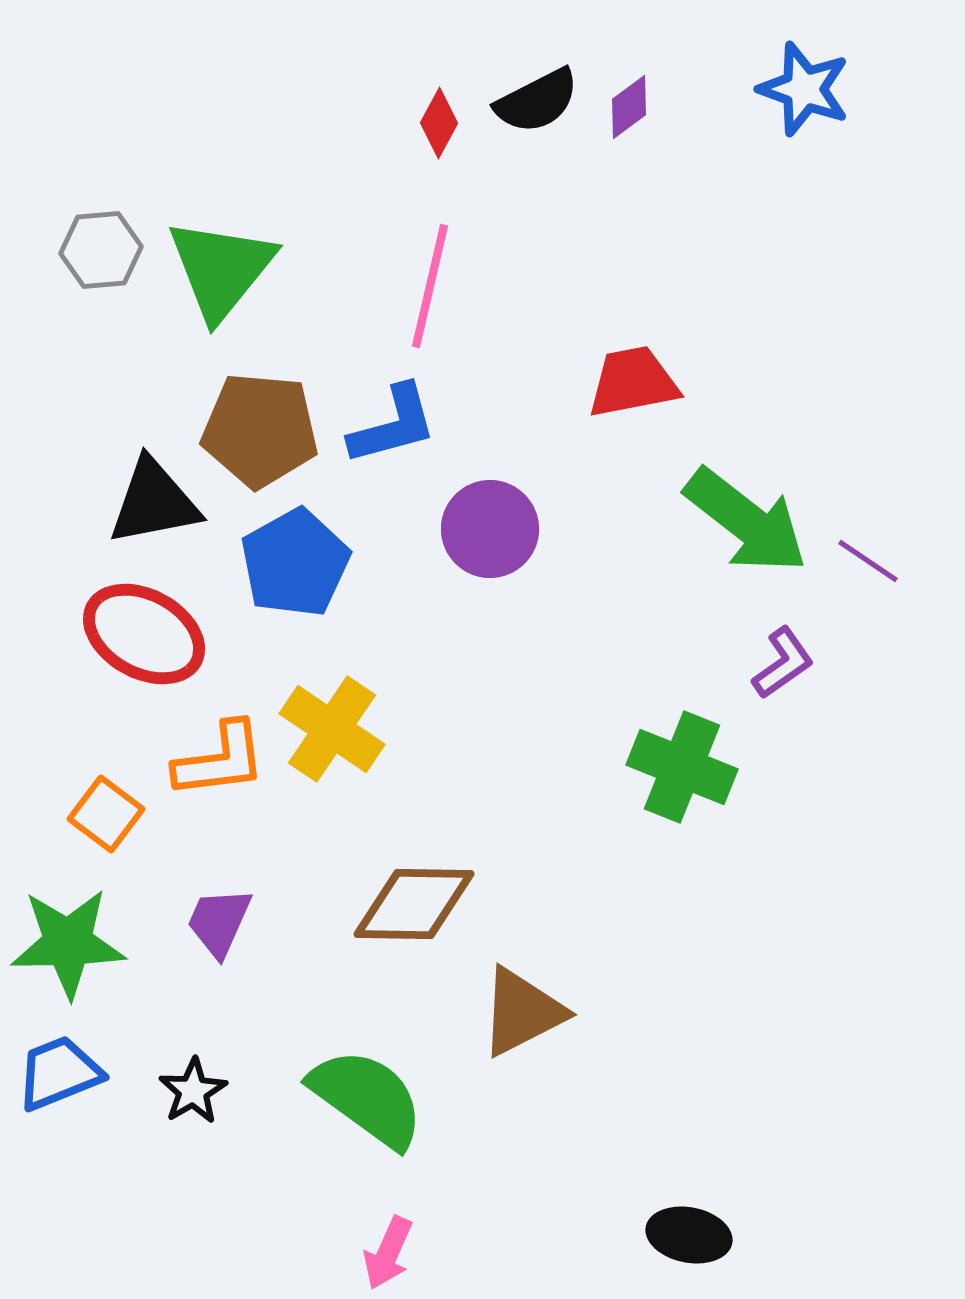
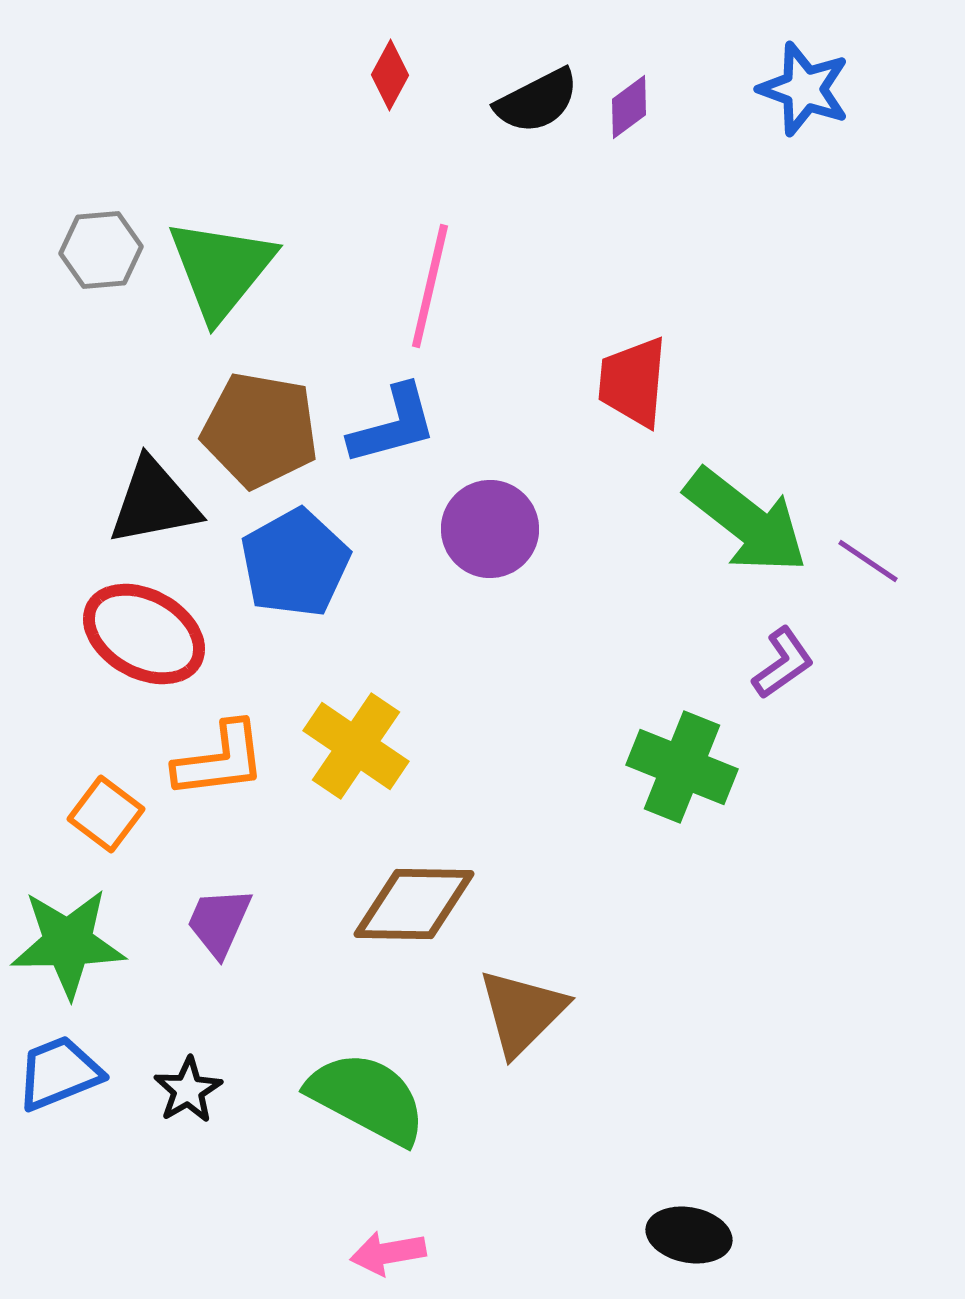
red diamond: moved 49 px left, 48 px up
red trapezoid: rotated 74 degrees counterclockwise
brown pentagon: rotated 5 degrees clockwise
yellow cross: moved 24 px right, 17 px down
brown triangle: rotated 18 degrees counterclockwise
black star: moved 5 px left, 1 px up
green semicircle: rotated 8 degrees counterclockwise
pink arrow: rotated 56 degrees clockwise
